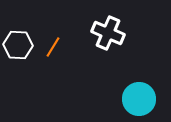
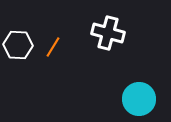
white cross: rotated 8 degrees counterclockwise
